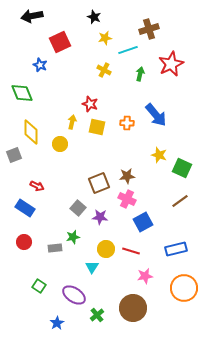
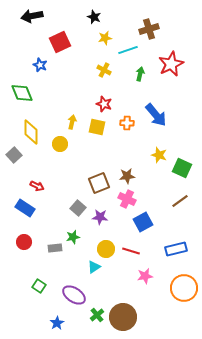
red star at (90, 104): moved 14 px right
gray square at (14, 155): rotated 21 degrees counterclockwise
cyan triangle at (92, 267): moved 2 px right; rotated 24 degrees clockwise
brown circle at (133, 308): moved 10 px left, 9 px down
